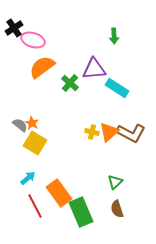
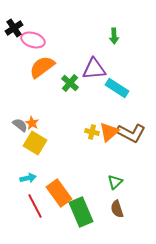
cyan arrow: rotated 28 degrees clockwise
